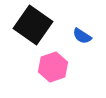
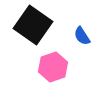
blue semicircle: rotated 24 degrees clockwise
